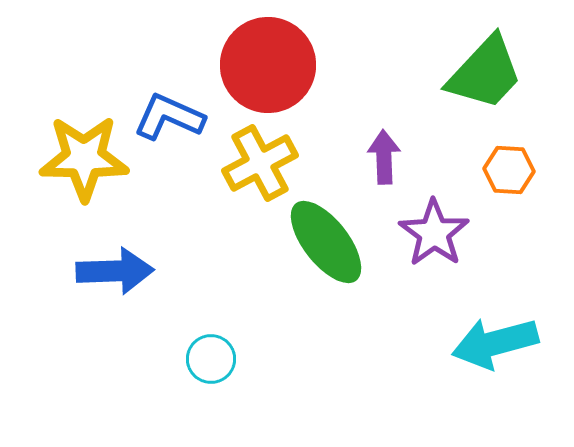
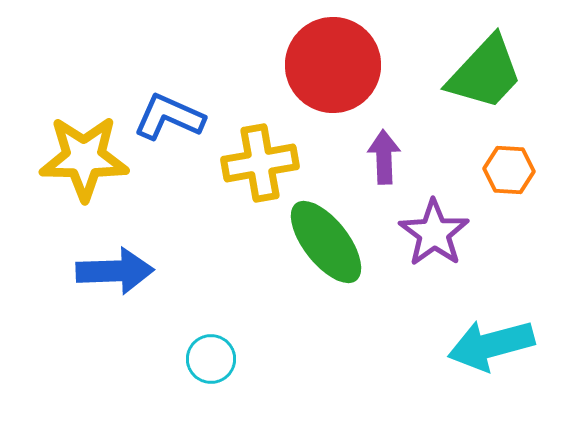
red circle: moved 65 px right
yellow cross: rotated 18 degrees clockwise
cyan arrow: moved 4 px left, 2 px down
